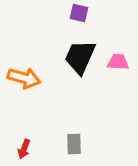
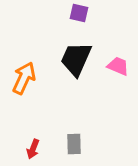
black trapezoid: moved 4 px left, 2 px down
pink trapezoid: moved 4 px down; rotated 20 degrees clockwise
orange arrow: rotated 80 degrees counterclockwise
red arrow: moved 9 px right
